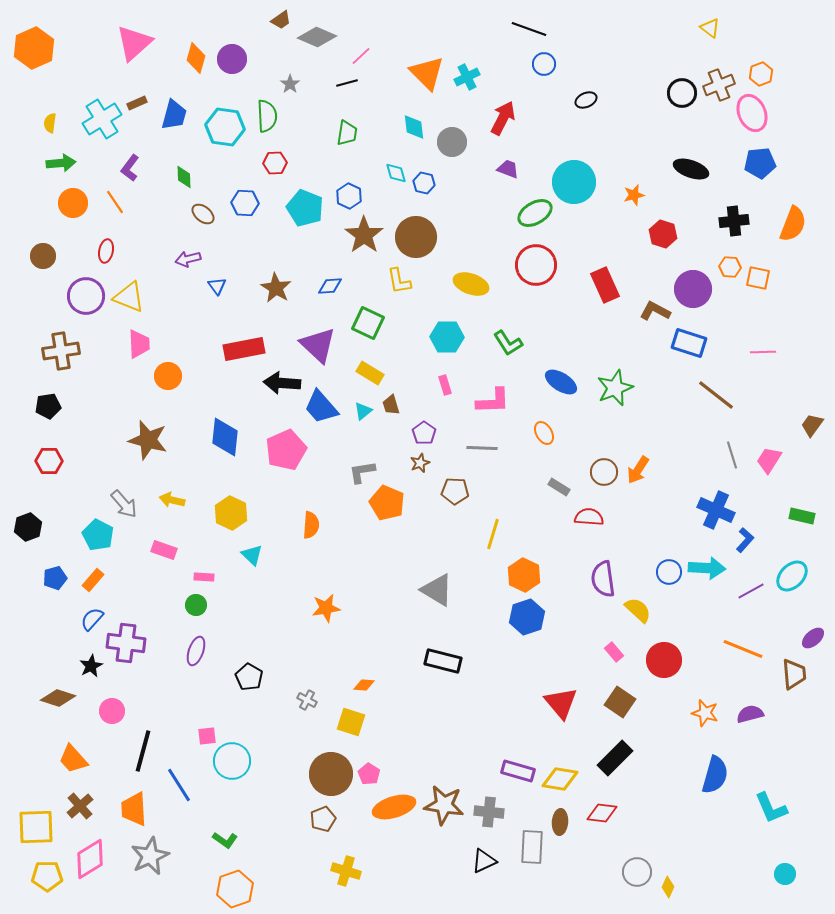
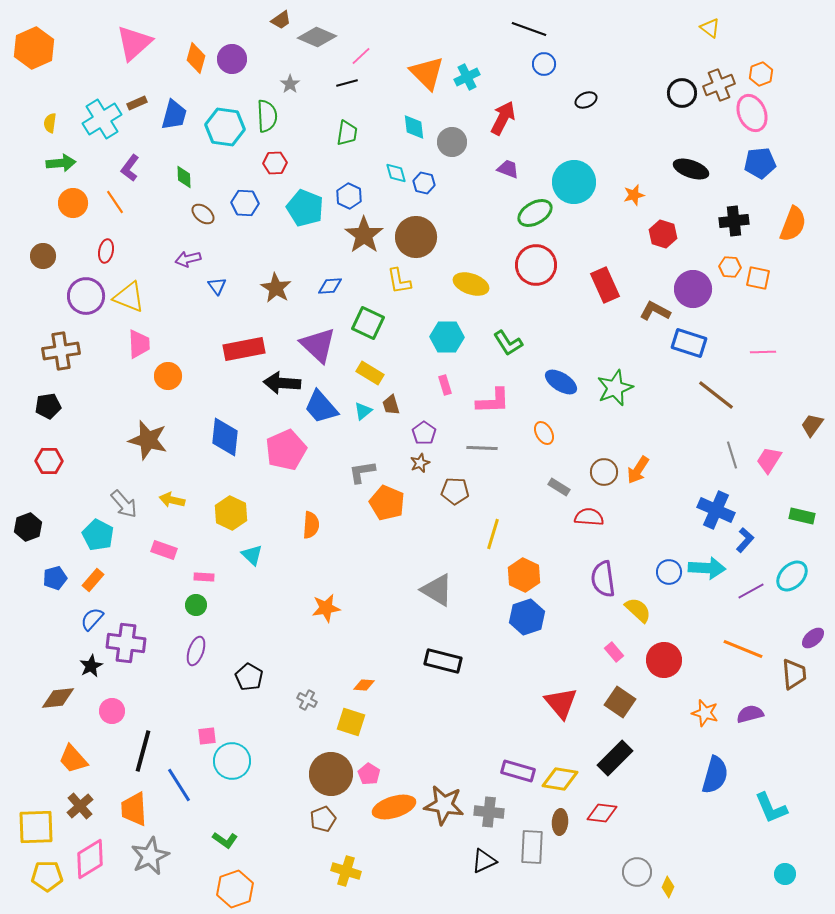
brown diamond at (58, 698): rotated 24 degrees counterclockwise
